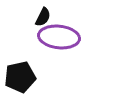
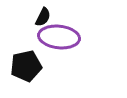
black pentagon: moved 6 px right, 11 px up
